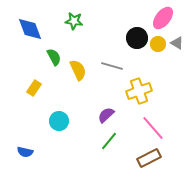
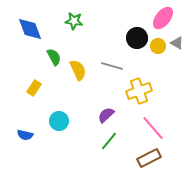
yellow circle: moved 2 px down
blue semicircle: moved 17 px up
